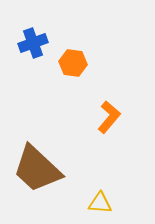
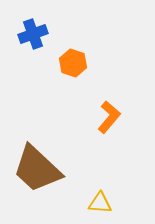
blue cross: moved 9 px up
orange hexagon: rotated 12 degrees clockwise
